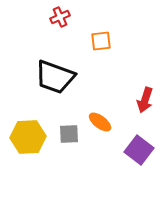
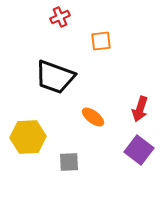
red arrow: moved 5 px left, 9 px down
orange ellipse: moved 7 px left, 5 px up
gray square: moved 28 px down
